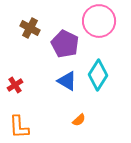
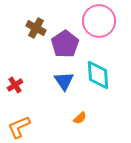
brown cross: moved 6 px right
purple pentagon: rotated 12 degrees clockwise
cyan diamond: rotated 36 degrees counterclockwise
blue triangle: moved 3 px left; rotated 25 degrees clockwise
orange semicircle: moved 1 px right, 2 px up
orange L-shape: rotated 70 degrees clockwise
